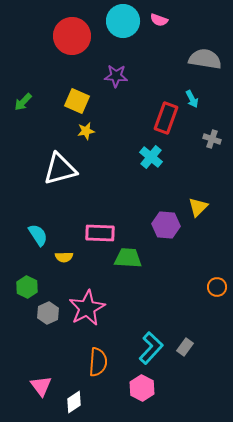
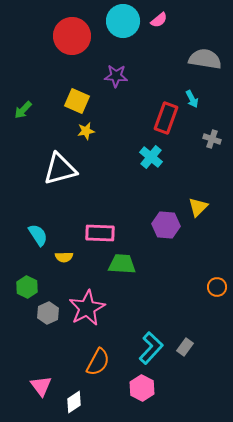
pink semicircle: rotated 60 degrees counterclockwise
green arrow: moved 8 px down
green trapezoid: moved 6 px left, 6 px down
orange semicircle: rotated 24 degrees clockwise
